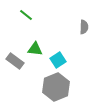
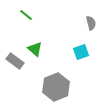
gray semicircle: moved 7 px right, 4 px up; rotated 16 degrees counterclockwise
green triangle: rotated 35 degrees clockwise
cyan square: moved 23 px right, 8 px up; rotated 14 degrees clockwise
